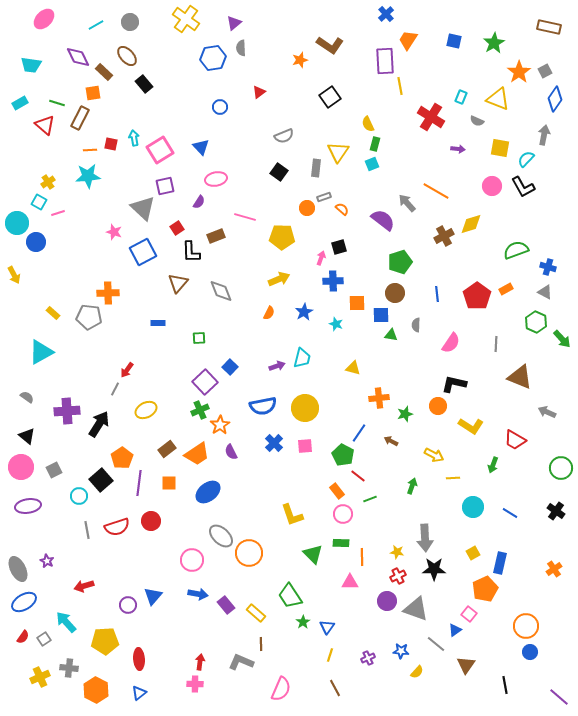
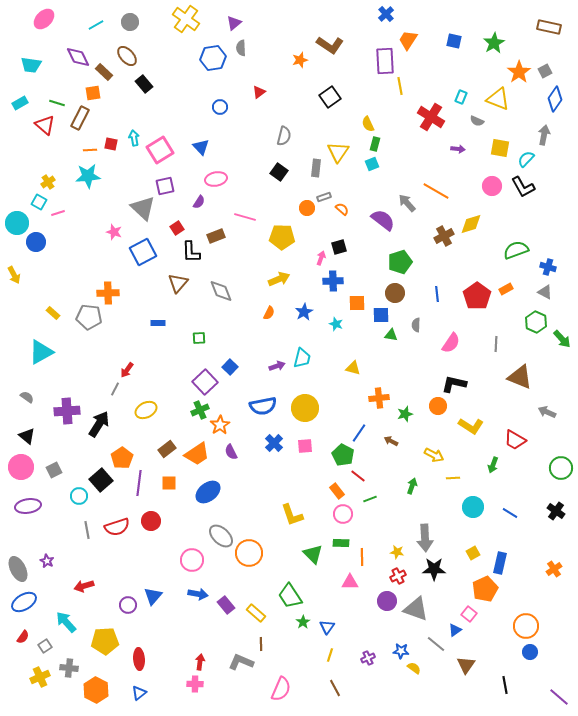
gray semicircle at (284, 136): rotated 54 degrees counterclockwise
gray square at (44, 639): moved 1 px right, 7 px down
yellow semicircle at (417, 672): moved 3 px left, 4 px up; rotated 96 degrees counterclockwise
